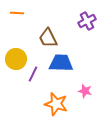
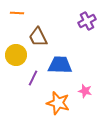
brown trapezoid: moved 10 px left, 1 px up
yellow circle: moved 4 px up
blue trapezoid: moved 1 px left, 2 px down
purple line: moved 4 px down
orange star: moved 2 px right, 1 px up
